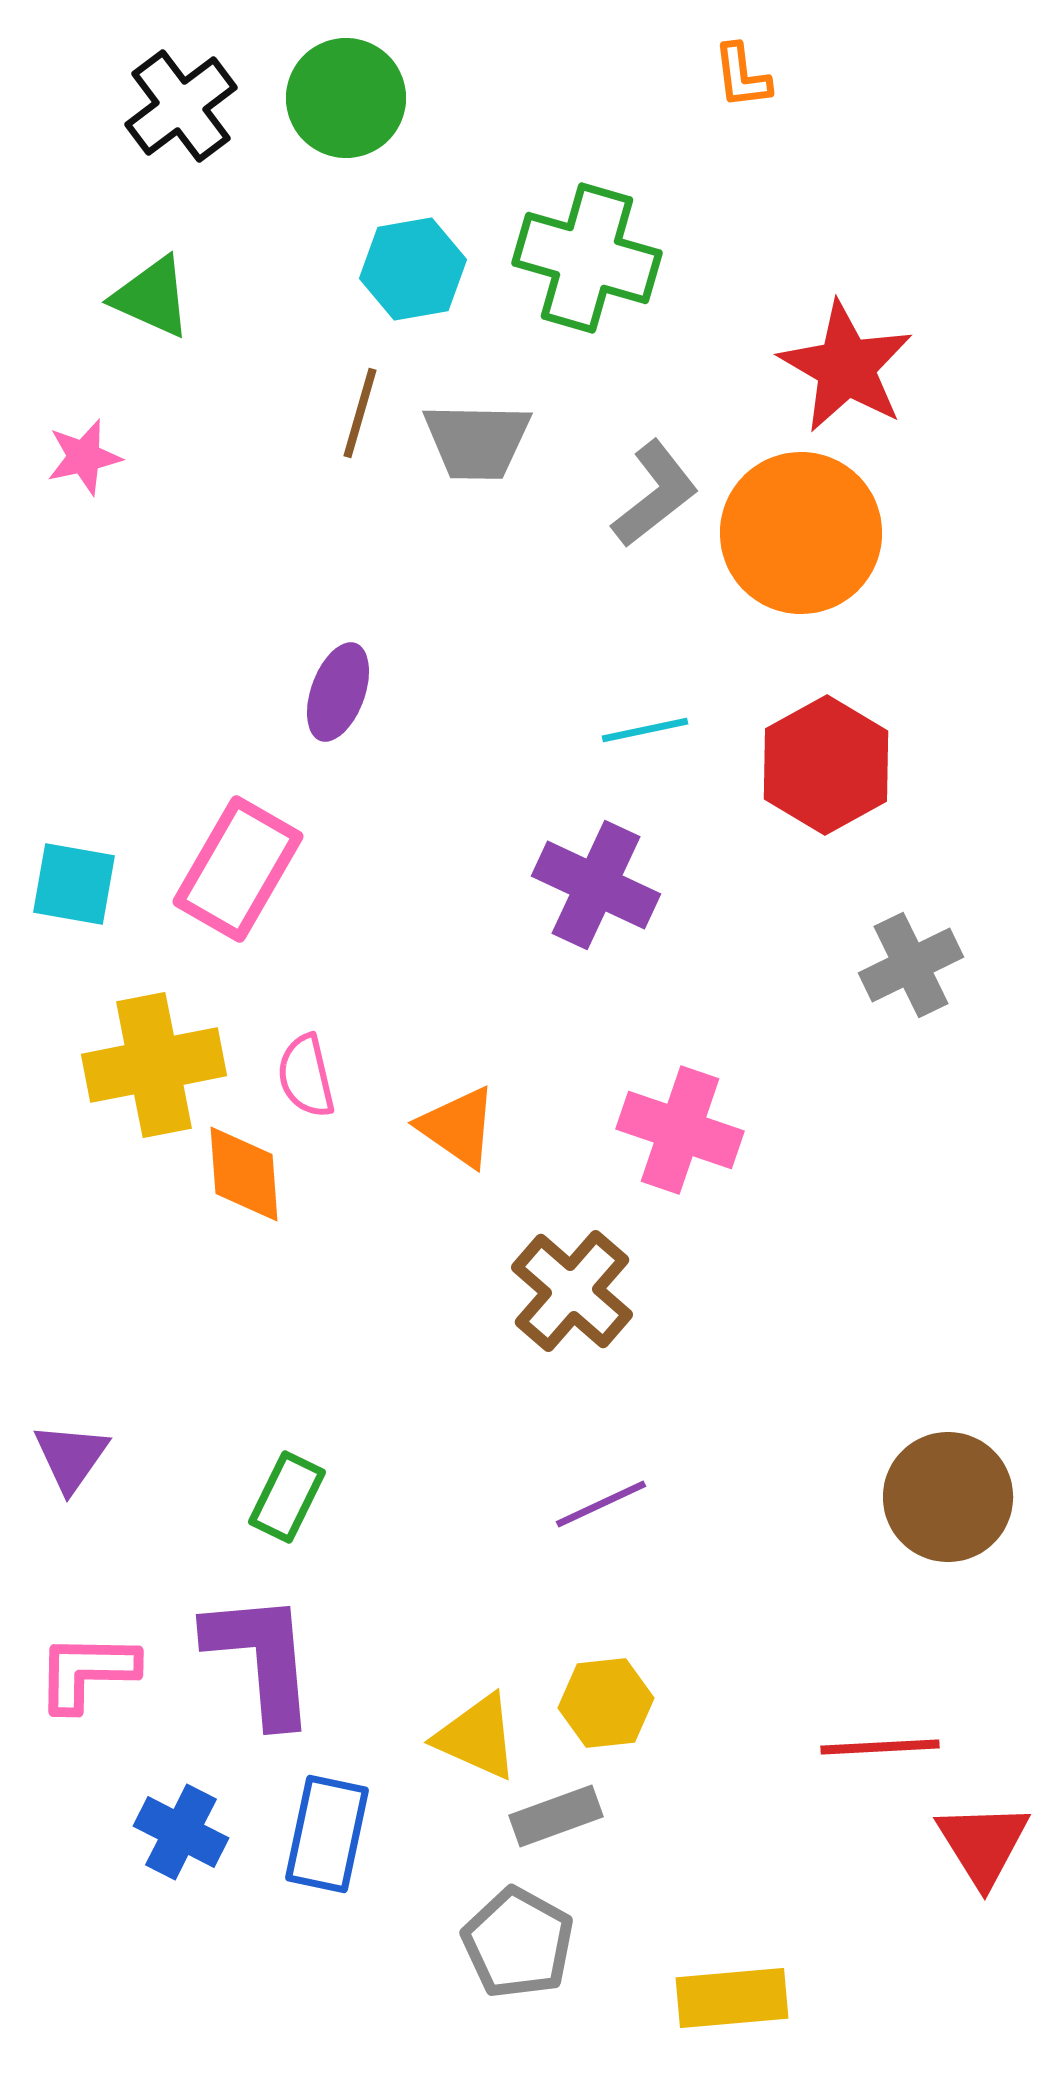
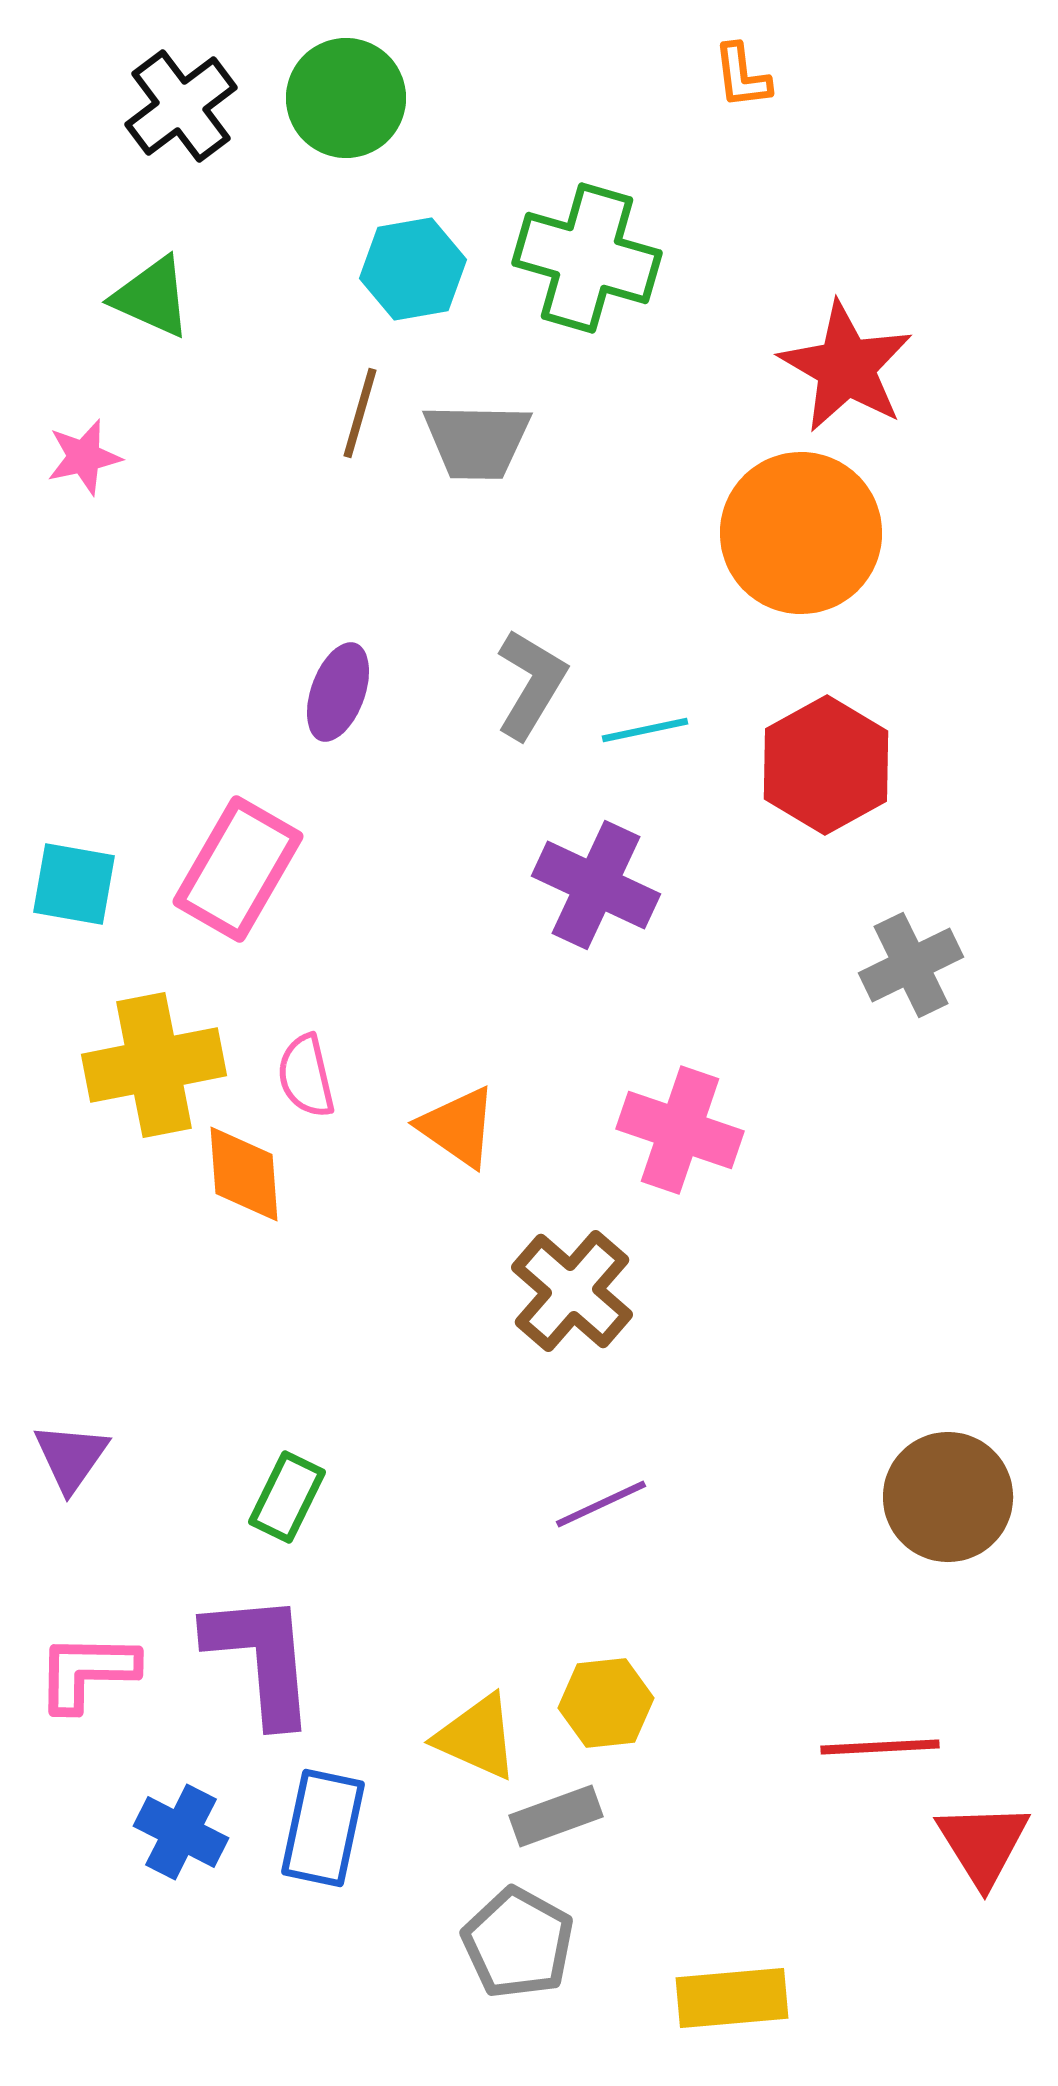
gray L-shape: moved 124 px left, 190 px down; rotated 21 degrees counterclockwise
blue rectangle: moved 4 px left, 6 px up
